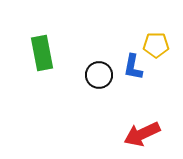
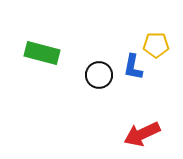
green rectangle: rotated 64 degrees counterclockwise
